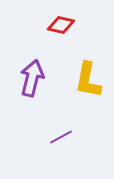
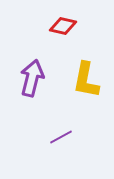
red diamond: moved 2 px right, 1 px down
yellow L-shape: moved 2 px left
